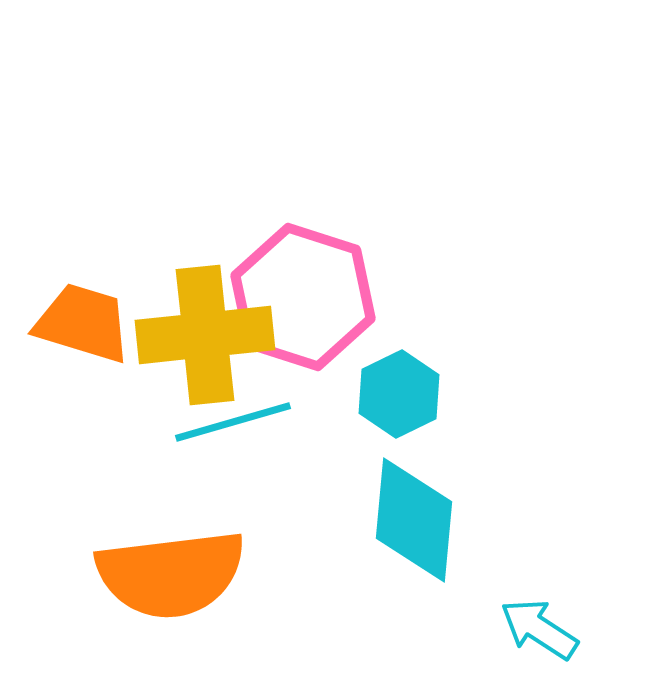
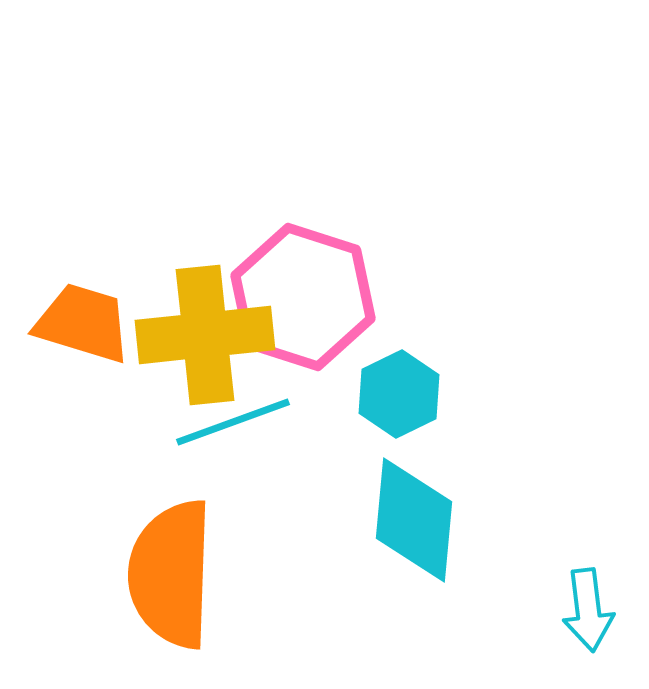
cyan line: rotated 4 degrees counterclockwise
orange semicircle: rotated 99 degrees clockwise
cyan arrow: moved 49 px right, 19 px up; rotated 130 degrees counterclockwise
